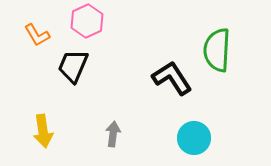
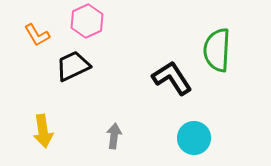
black trapezoid: rotated 42 degrees clockwise
gray arrow: moved 1 px right, 2 px down
